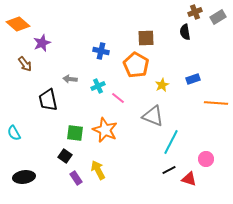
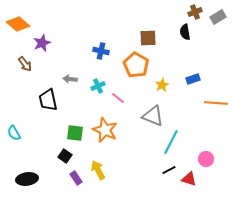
brown square: moved 2 px right
black ellipse: moved 3 px right, 2 px down
